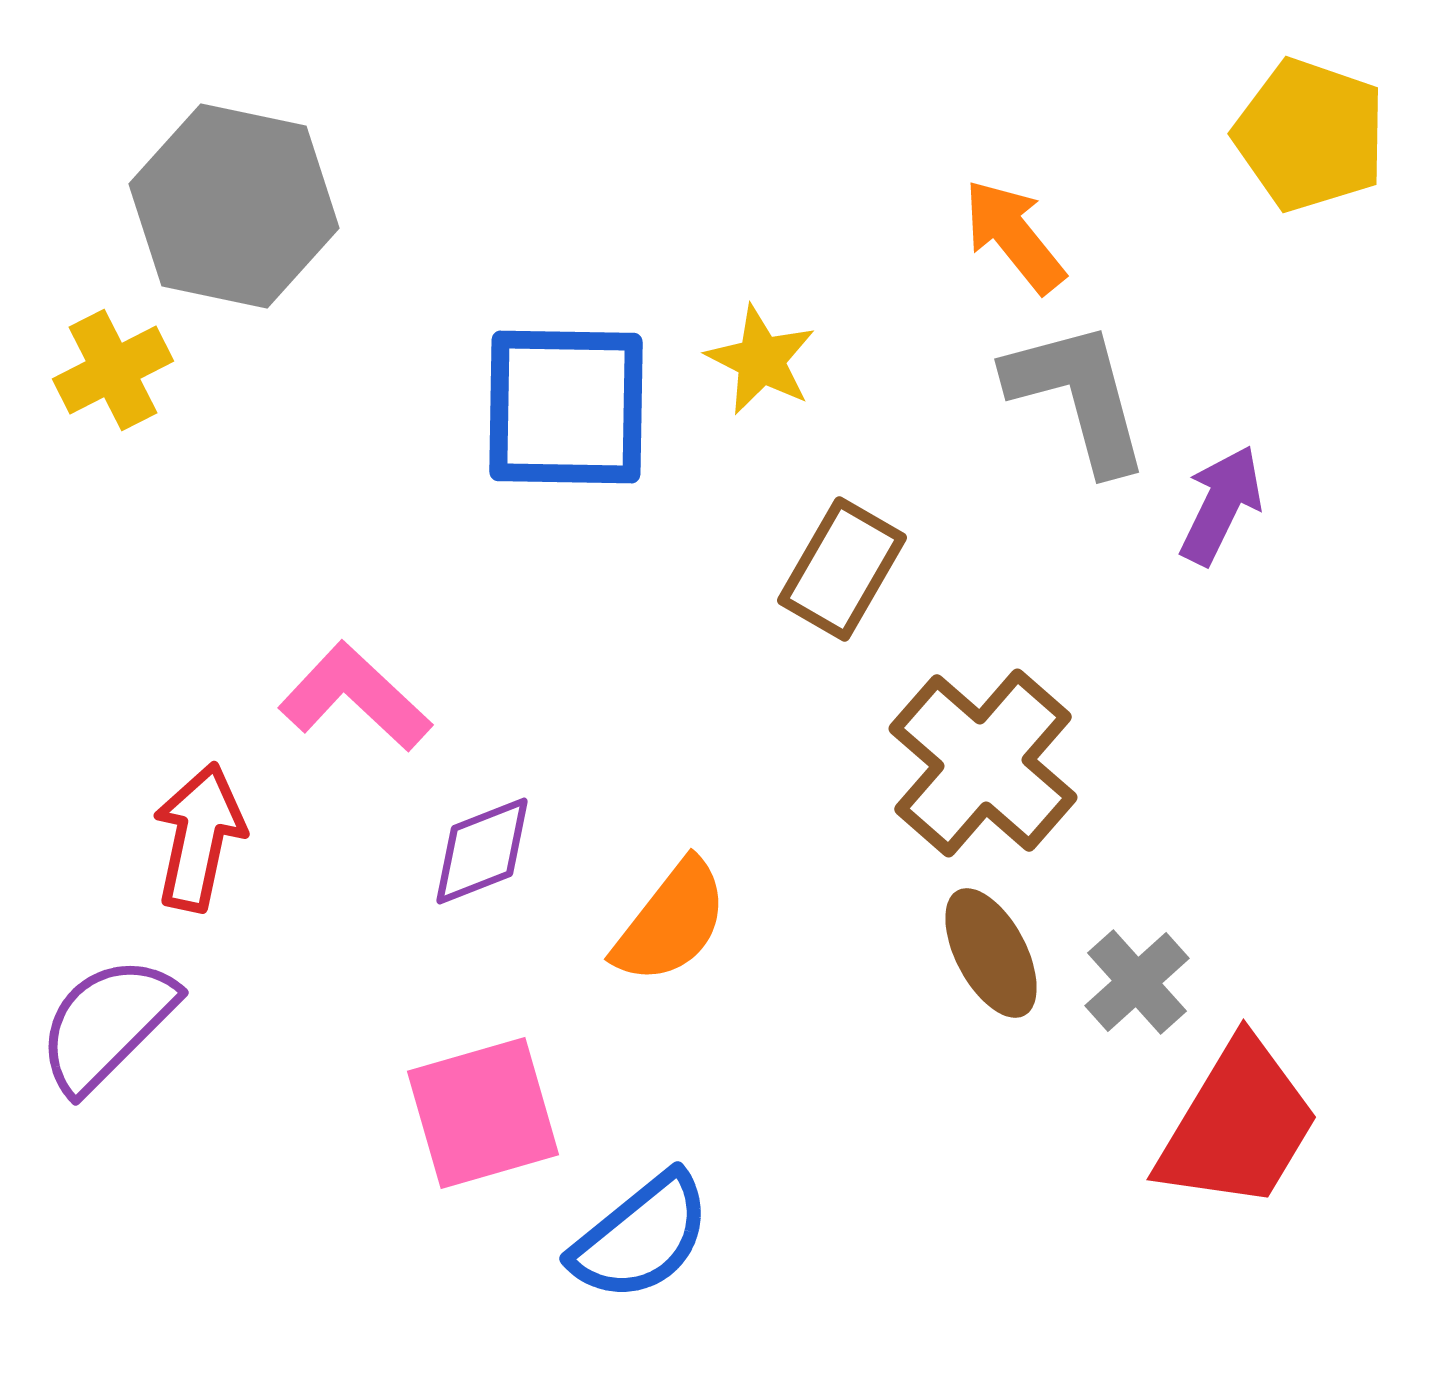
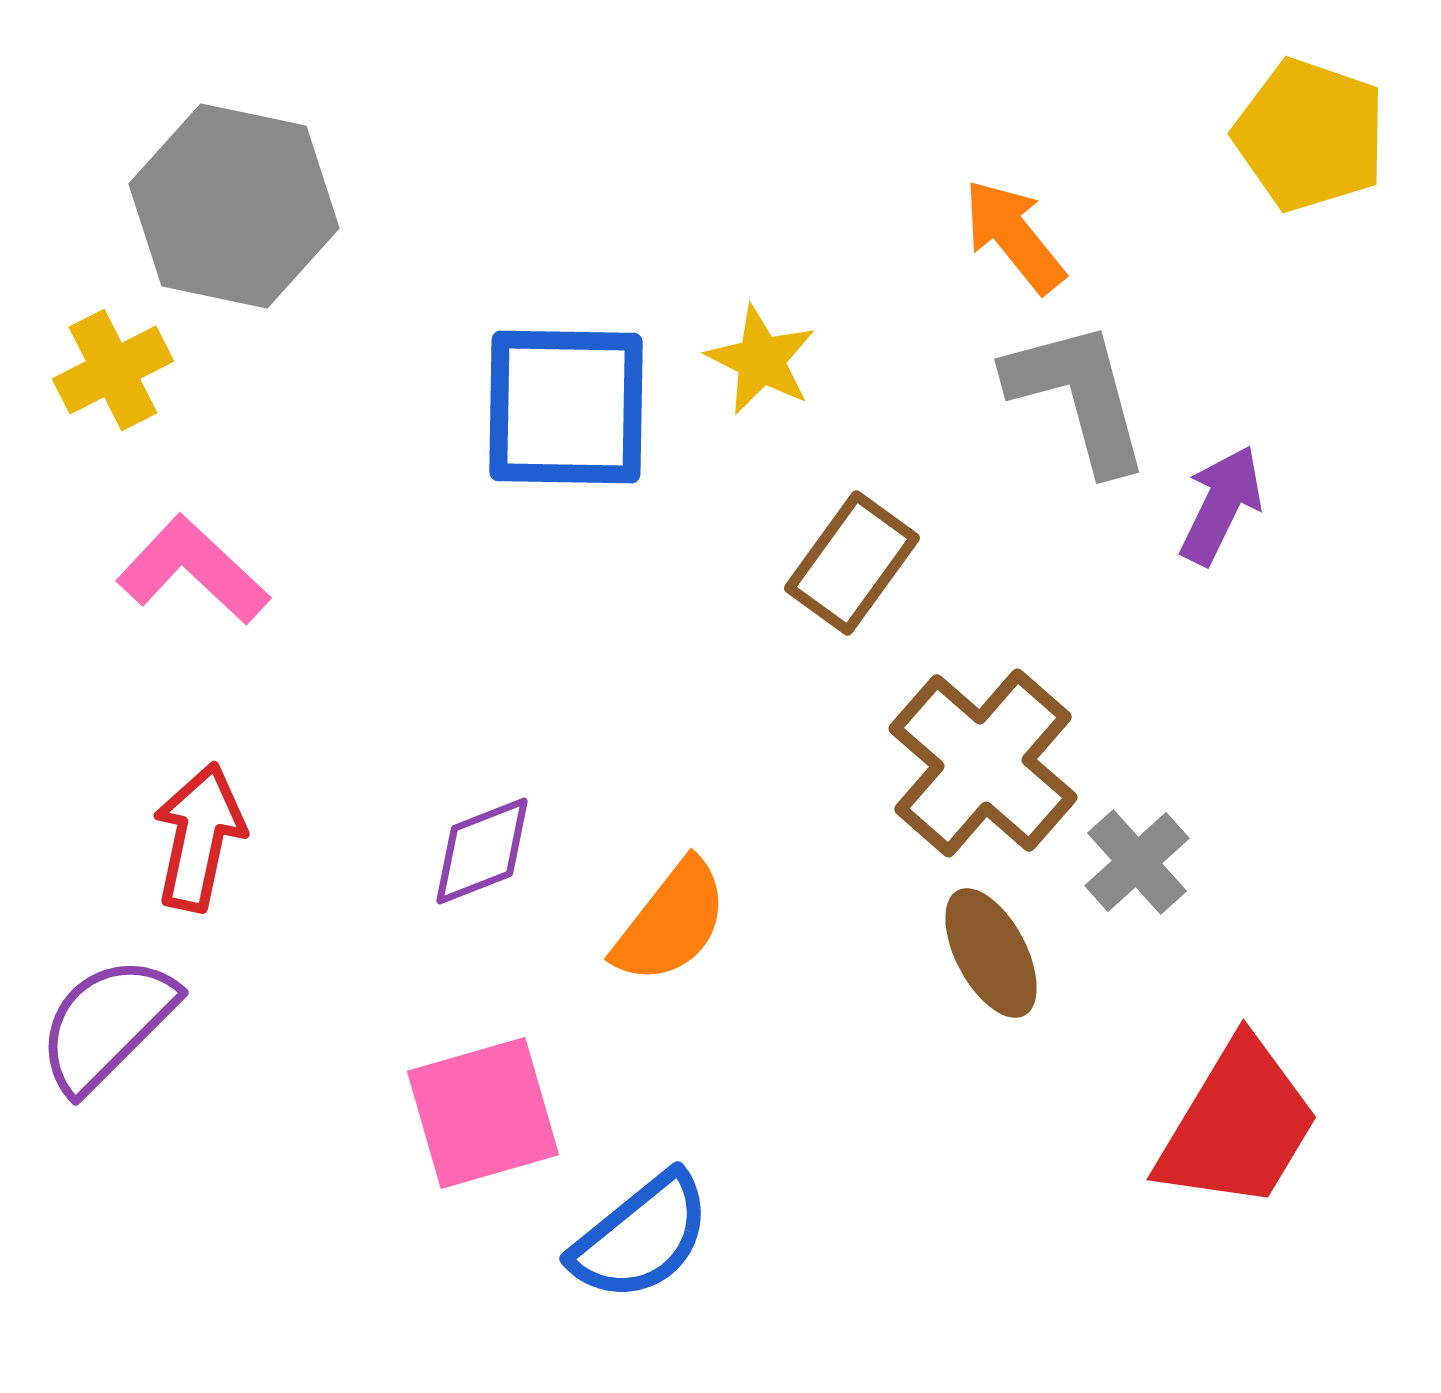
brown rectangle: moved 10 px right, 6 px up; rotated 6 degrees clockwise
pink L-shape: moved 162 px left, 127 px up
gray cross: moved 120 px up
